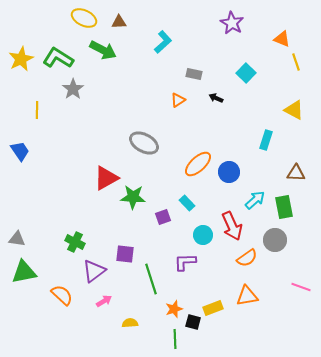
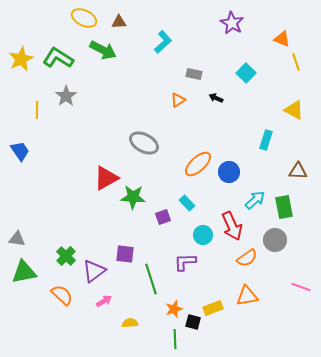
gray star at (73, 89): moved 7 px left, 7 px down
brown triangle at (296, 173): moved 2 px right, 2 px up
green cross at (75, 242): moved 9 px left, 14 px down; rotated 18 degrees clockwise
